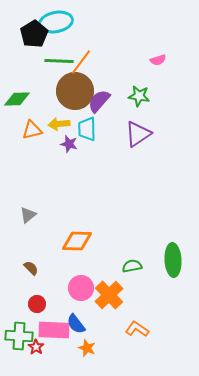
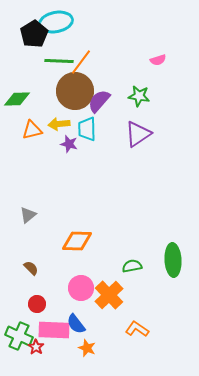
green cross: rotated 20 degrees clockwise
